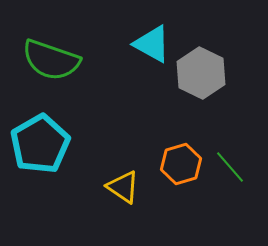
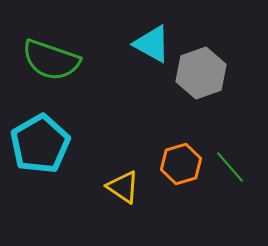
gray hexagon: rotated 15 degrees clockwise
